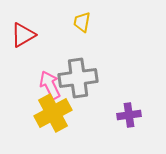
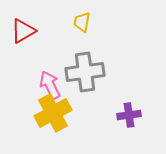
red triangle: moved 4 px up
gray cross: moved 7 px right, 6 px up
